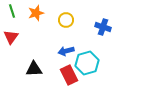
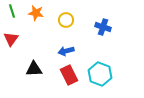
orange star: rotated 28 degrees clockwise
red triangle: moved 2 px down
cyan hexagon: moved 13 px right, 11 px down; rotated 25 degrees counterclockwise
